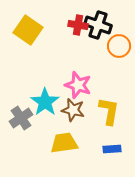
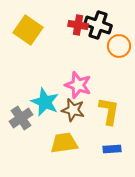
cyan star: rotated 12 degrees counterclockwise
